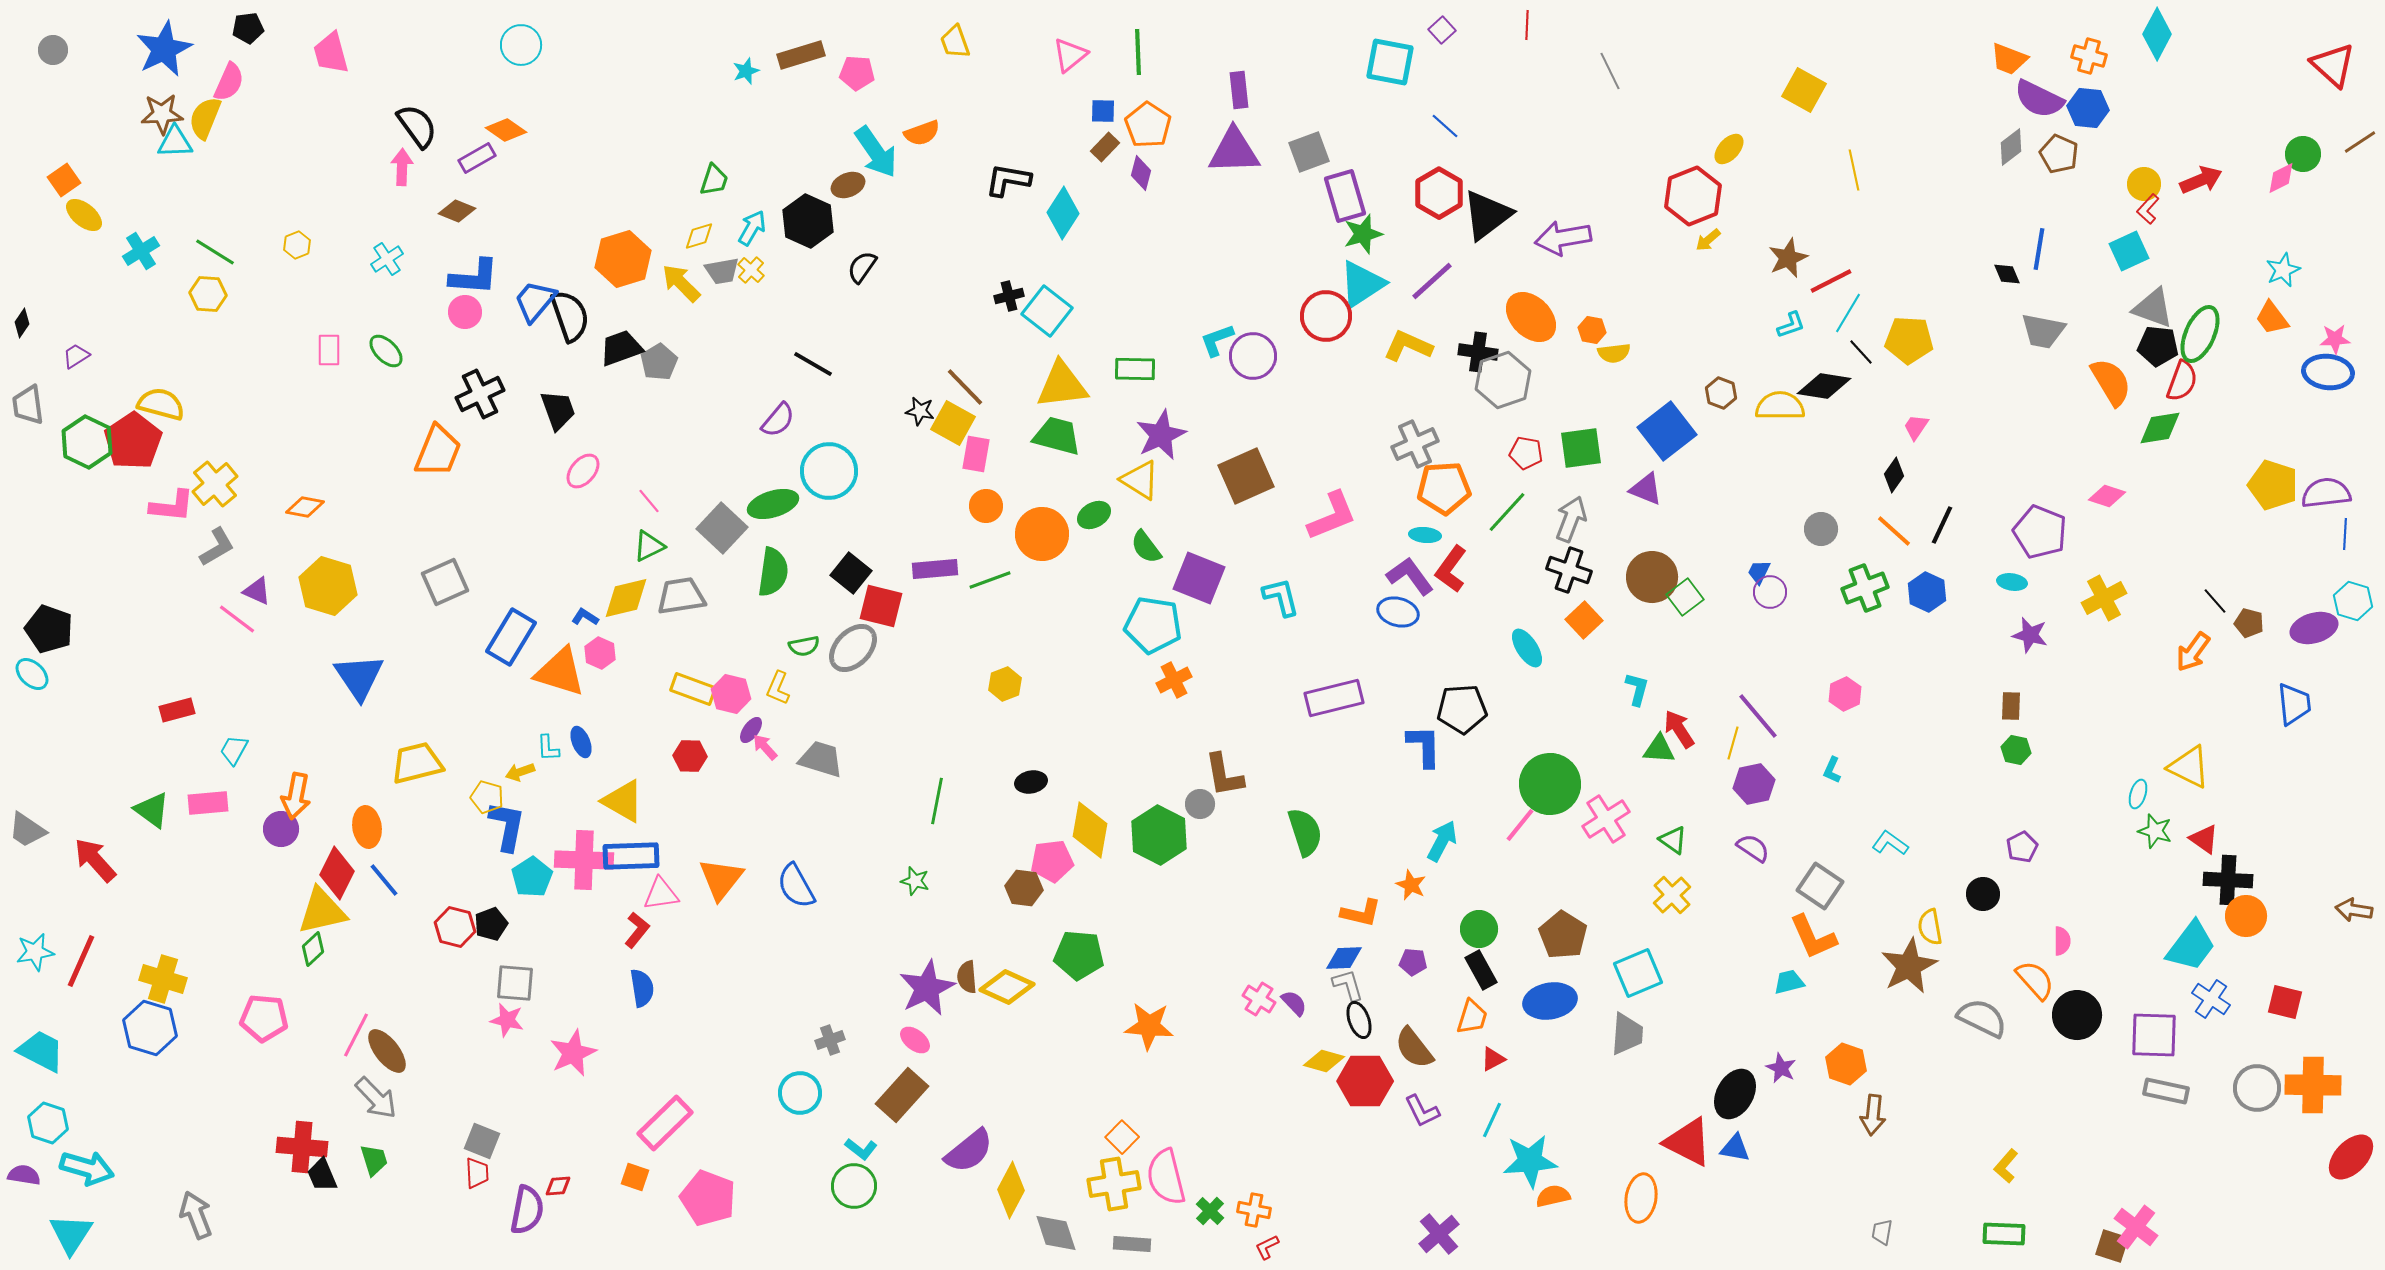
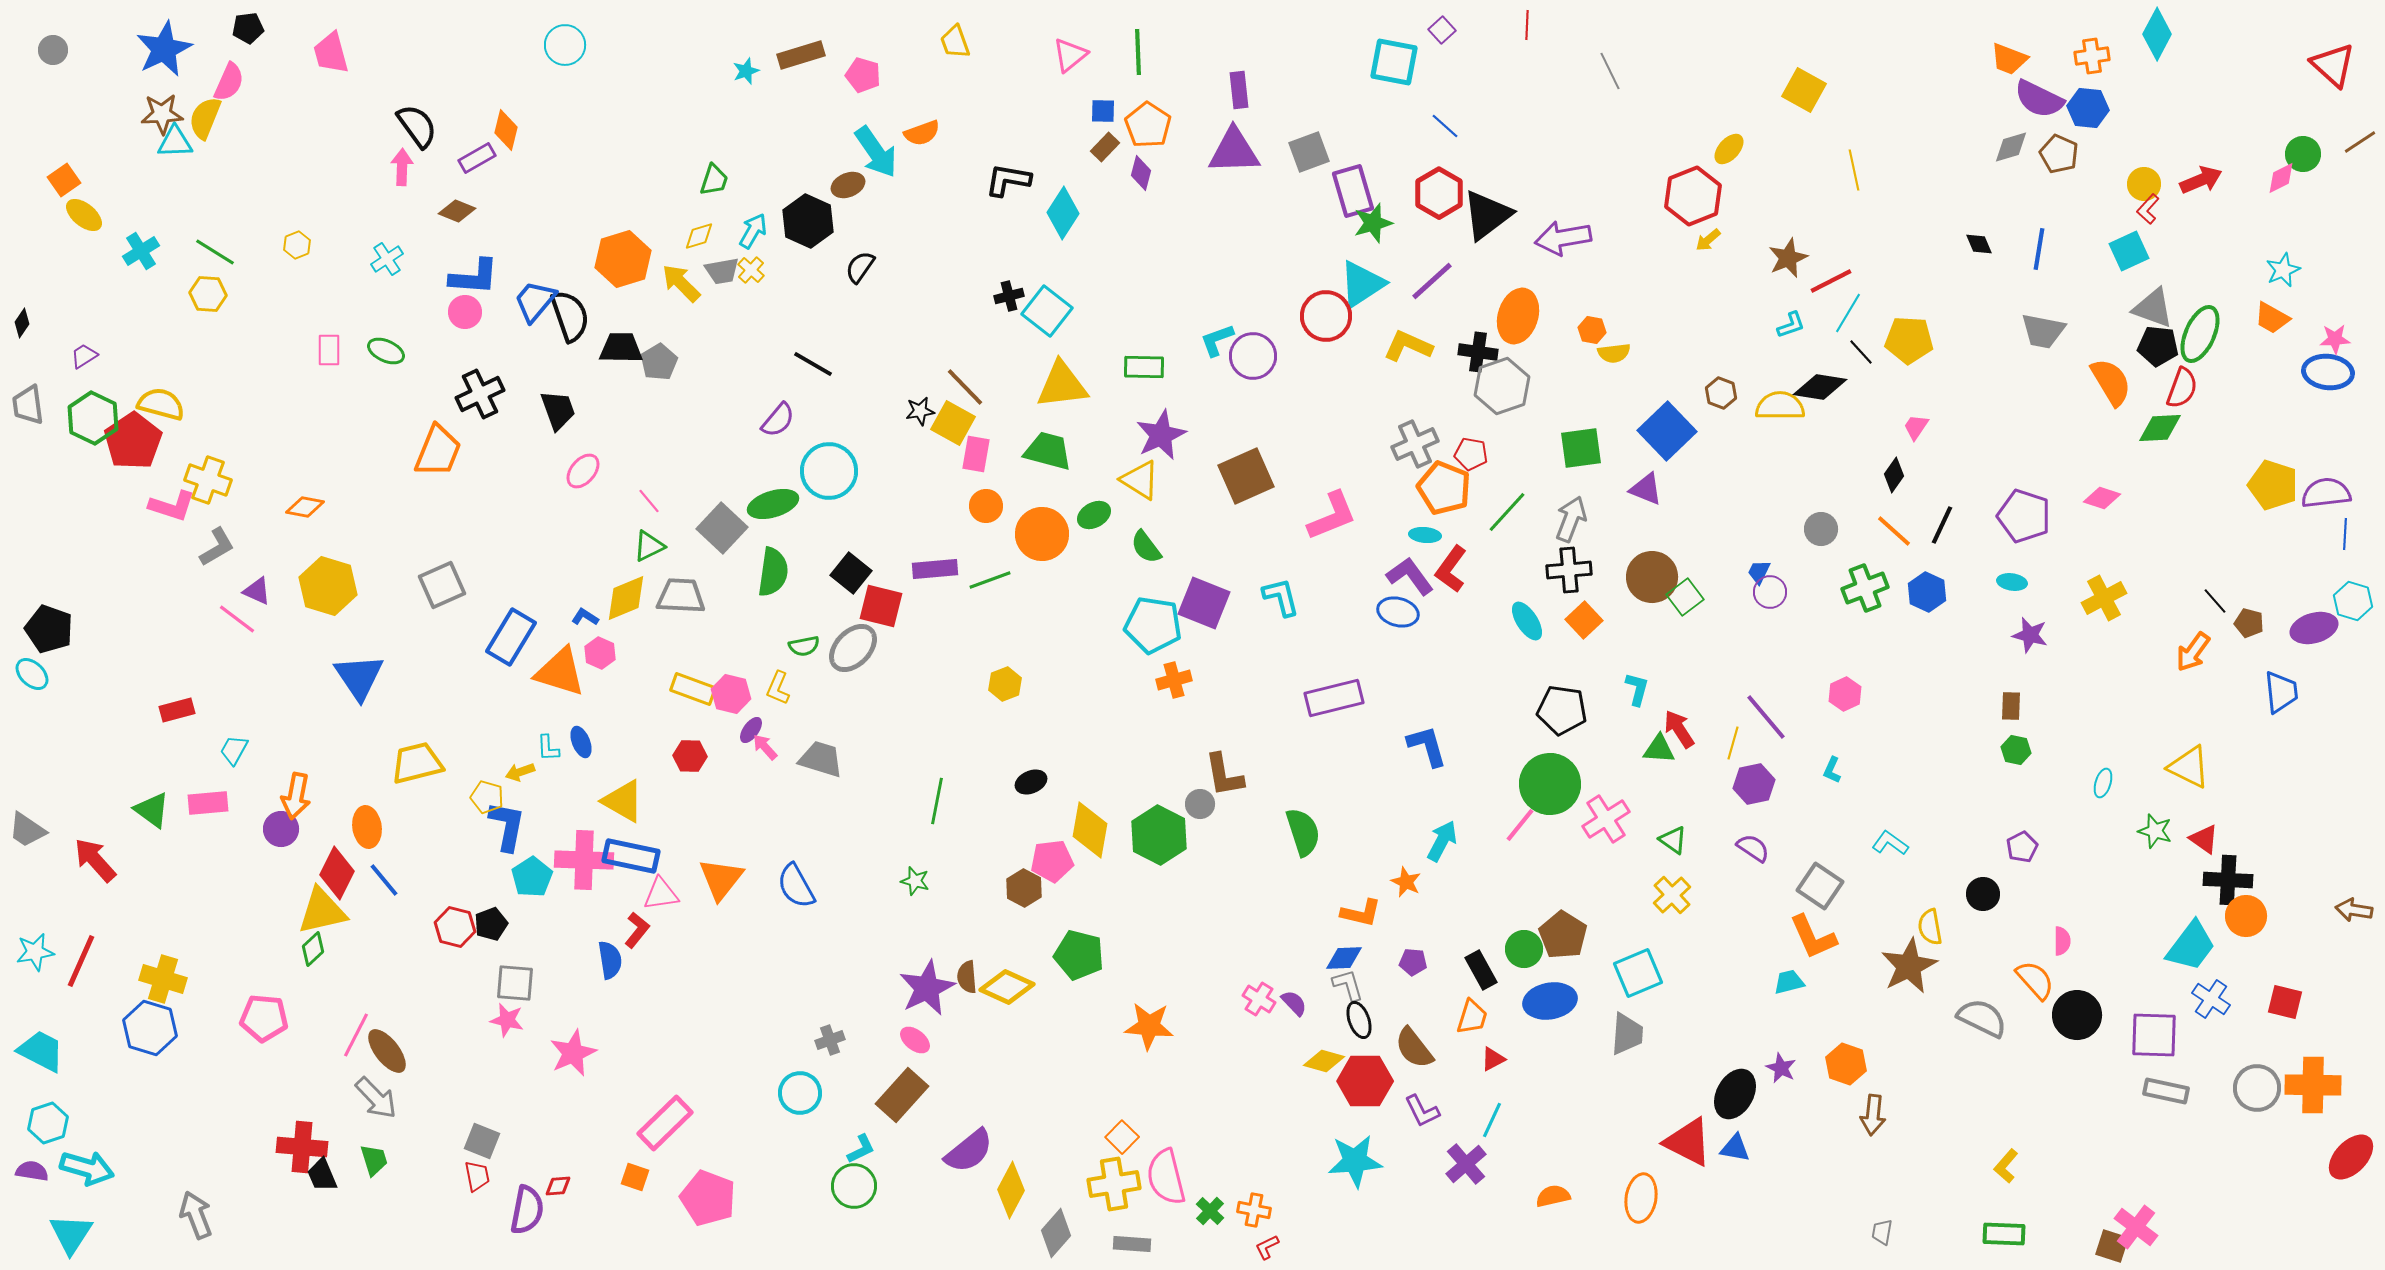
cyan circle at (521, 45): moved 44 px right
orange cross at (2089, 56): moved 3 px right; rotated 24 degrees counterclockwise
cyan square at (1390, 62): moved 4 px right
pink pentagon at (857, 73): moved 6 px right, 2 px down; rotated 12 degrees clockwise
orange diamond at (506, 130): rotated 69 degrees clockwise
gray diamond at (2011, 147): rotated 21 degrees clockwise
purple rectangle at (1345, 196): moved 8 px right, 5 px up
cyan arrow at (752, 228): moved 1 px right, 3 px down
green star at (1363, 234): moved 10 px right, 11 px up
black semicircle at (862, 267): moved 2 px left
black diamond at (2007, 274): moved 28 px left, 30 px up
orange ellipse at (1531, 317): moved 13 px left, 1 px up; rotated 62 degrees clockwise
orange trapezoid at (2272, 318): rotated 24 degrees counterclockwise
black trapezoid at (621, 348): rotated 21 degrees clockwise
green ellipse at (386, 351): rotated 21 degrees counterclockwise
purple trapezoid at (76, 356): moved 8 px right
green rectangle at (1135, 369): moved 9 px right, 2 px up
gray hexagon at (1503, 380): moved 1 px left, 6 px down
red semicircle at (2182, 381): moved 7 px down
black diamond at (1824, 386): moved 4 px left, 1 px down
black star at (920, 411): rotated 20 degrees counterclockwise
green diamond at (2160, 428): rotated 6 degrees clockwise
blue square at (1667, 431): rotated 6 degrees counterclockwise
green trapezoid at (1057, 436): moved 9 px left, 15 px down
green hexagon at (87, 442): moved 6 px right, 24 px up
red pentagon at (1526, 453): moved 55 px left, 1 px down
yellow cross at (215, 484): moved 7 px left, 4 px up; rotated 30 degrees counterclockwise
orange pentagon at (1444, 488): rotated 26 degrees clockwise
pink diamond at (2107, 496): moved 5 px left, 2 px down
pink L-shape at (172, 506): rotated 12 degrees clockwise
purple pentagon at (2040, 532): moved 16 px left, 16 px up; rotated 4 degrees counterclockwise
black cross at (1569, 570): rotated 24 degrees counterclockwise
purple square at (1199, 578): moved 5 px right, 25 px down
gray square at (445, 582): moved 3 px left, 3 px down
gray trapezoid at (681, 596): rotated 12 degrees clockwise
yellow diamond at (626, 598): rotated 9 degrees counterclockwise
cyan ellipse at (1527, 648): moved 27 px up
orange cross at (1174, 680): rotated 12 degrees clockwise
blue trapezoid at (2294, 704): moved 13 px left, 12 px up
black pentagon at (1462, 709): moved 100 px right, 1 px down; rotated 12 degrees clockwise
purple line at (1758, 716): moved 8 px right, 1 px down
blue L-shape at (1424, 746): moved 3 px right; rotated 15 degrees counterclockwise
black ellipse at (1031, 782): rotated 12 degrees counterclockwise
cyan ellipse at (2138, 794): moved 35 px left, 11 px up
green semicircle at (1305, 832): moved 2 px left
blue rectangle at (631, 856): rotated 14 degrees clockwise
orange star at (1411, 885): moved 5 px left, 3 px up
brown hexagon at (1024, 888): rotated 21 degrees clockwise
green circle at (1479, 929): moved 45 px right, 20 px down
green pentagon at (1079, 955): rotated 9 degrees clockwise
blue semicircle at (642, 988): moved 32 px left, 28 px up
cyan hexagon at (48, 1123): rotated 24 degrees clockwise
cyan L-shape at (861, 1149): rotated 64 degrees counterclockwise
cyan star at (1530, 1161): moved 175 px left
red trapezoid at (477, 1173): moved 3 px down; rotated 8 degrees counterclockwise
purple semicircle at (24, 1175): moved 8 px right, 4 px up
gray diamond at (1056, 1233): rotated 60 degrees clockwise
purple cross at (1439, 1234): moved 27 px right, 70 px up
